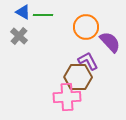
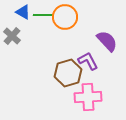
orange circle: moved 21 px left, 10 px up
gray cross: moved 7 px left
purple semicircle: moved 3 px left, 1 px up
brown hexagon: moved 10 px left, 4 px up; rotated 16 degrees counterclockwise
pink cross: moved 21 px right
